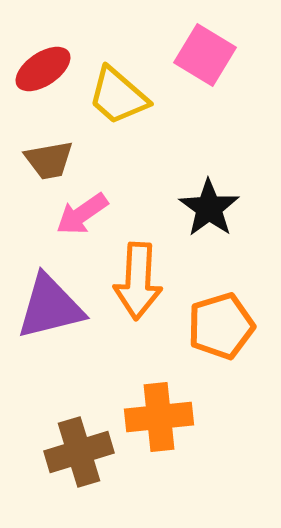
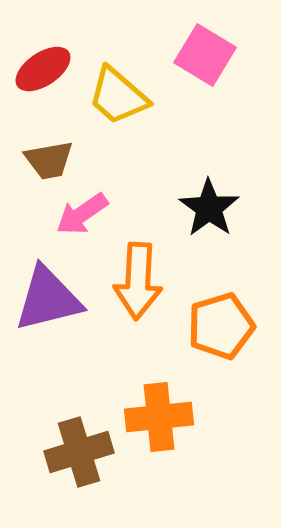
purple triangle: moved 2 px left, 8 px up
